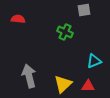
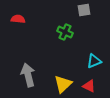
gray arrow: moved 1 px left, 1 px up
red triangle: moved 1 px right; rotated 24 degrees clockwise
